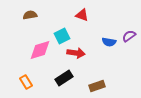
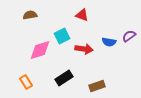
red arrow: moved 8 px right, 4 px up
